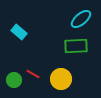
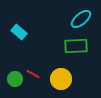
green circle: moved 1 px right, 1 px up
